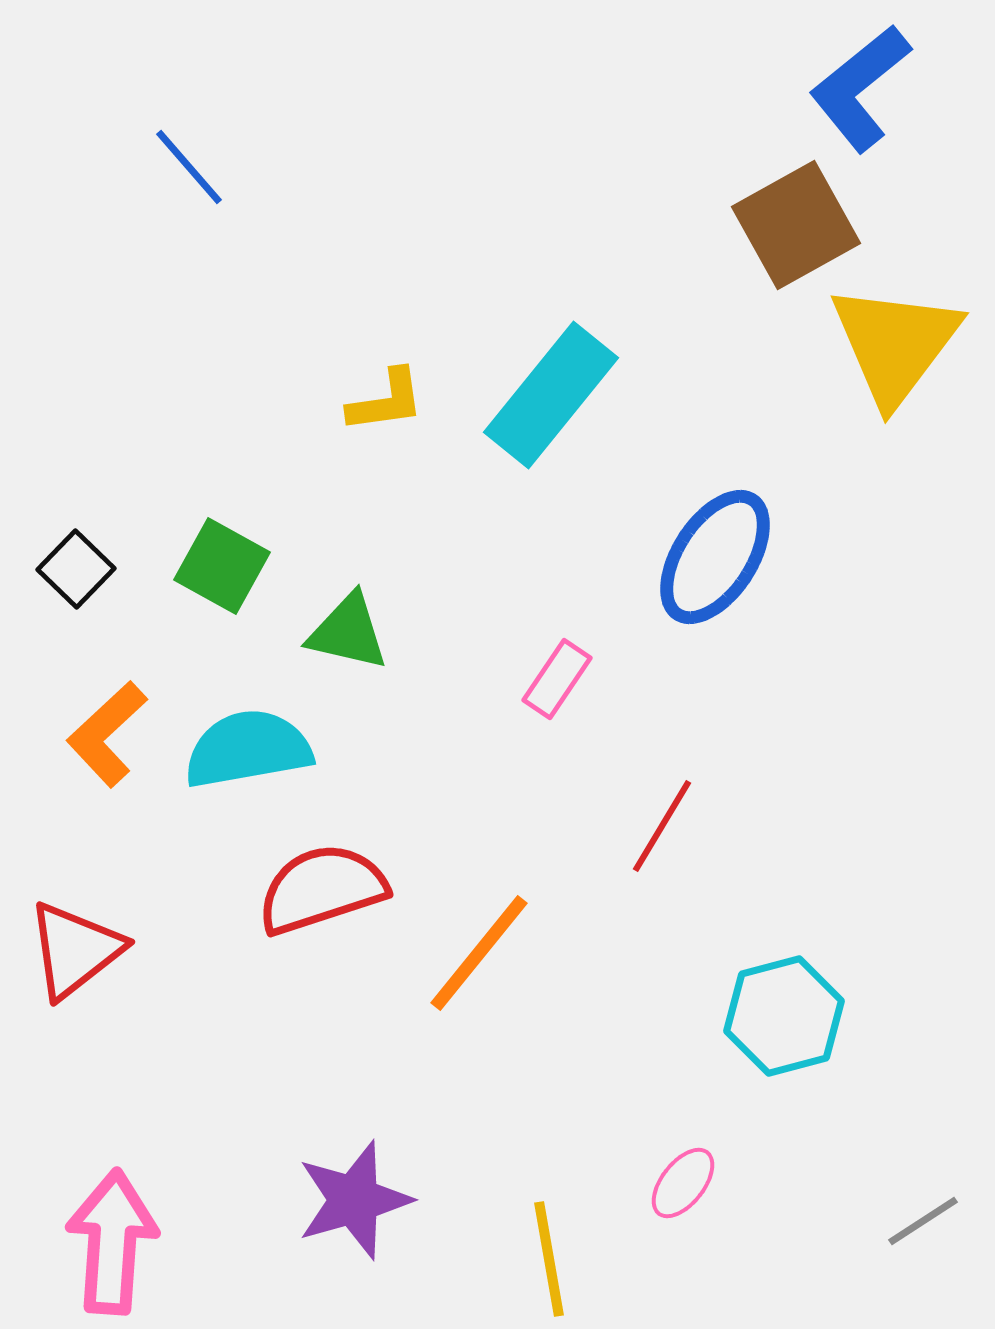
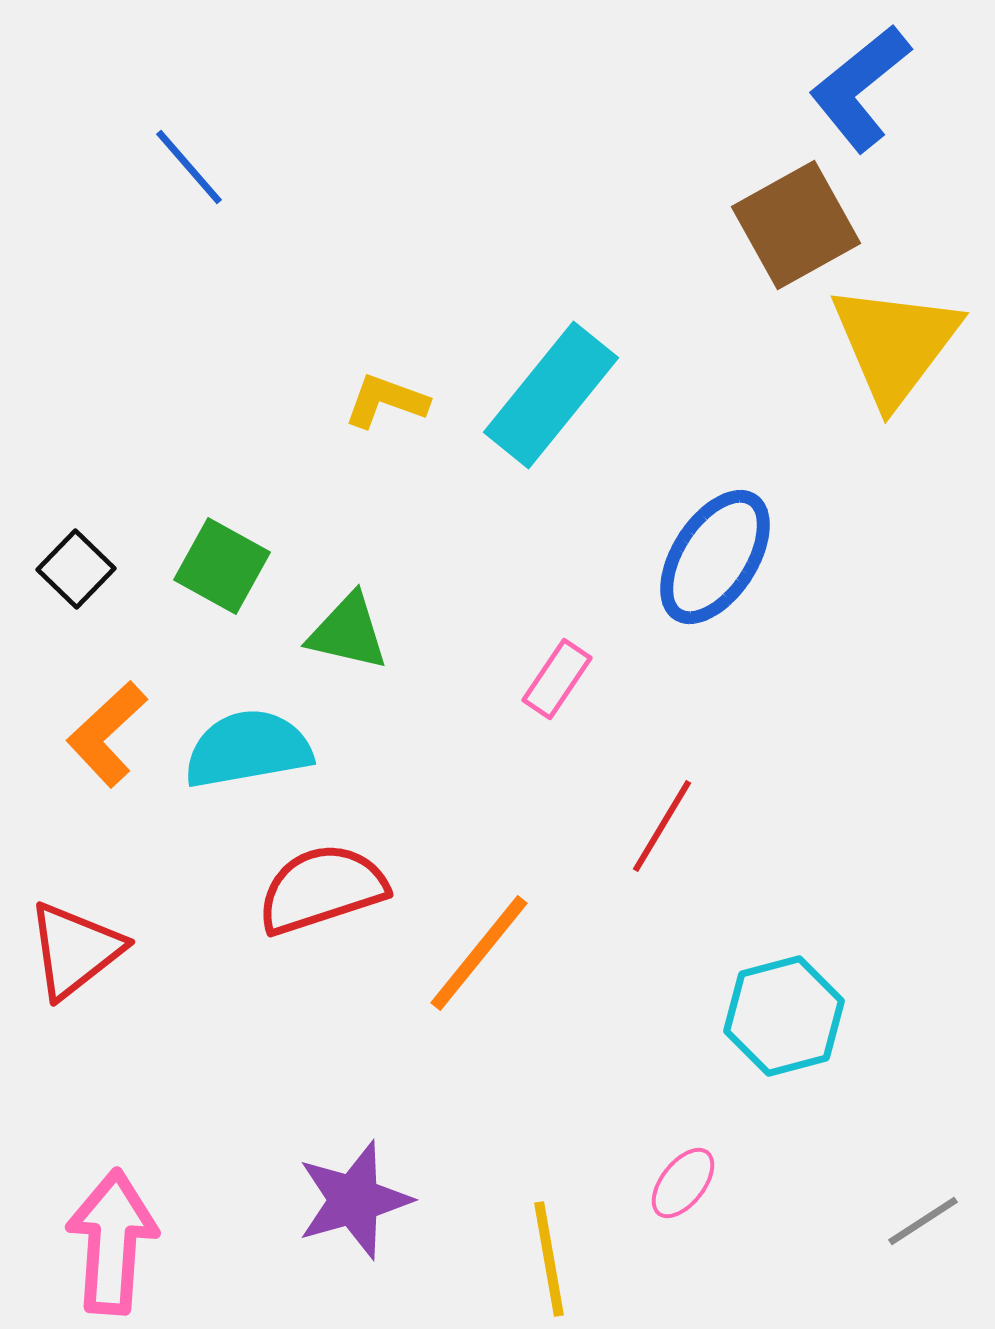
yellow L-shape: rotated 152 degrees counterclockwise
